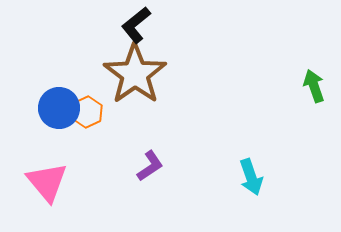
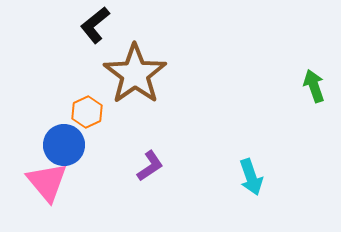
black L-shape: moved 41 px left
blue circle: moved 5 px right, 37 px down
